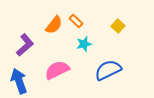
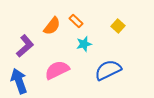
orange semicircle: moved 2 px left, 1 px down
purple L-shape: moved 1 px down
